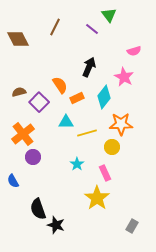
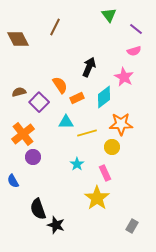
purple line: moved 44 px right
cyan diamond: rotated 15 degrees clockwise
